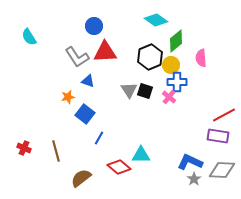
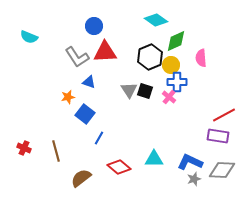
cyan semicircle: rotated 36 degrees counterclockwise
green diamond: rotated 15 degrees clockwise
blue triangle: moved 1 px right, 1 px down
cyan triangle: moved 13 px right, 4 px down
gray star: rotated 16 degrees clockwise
